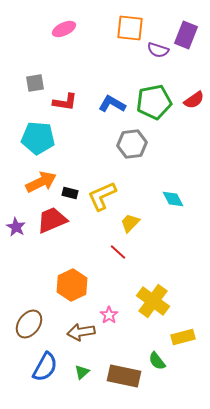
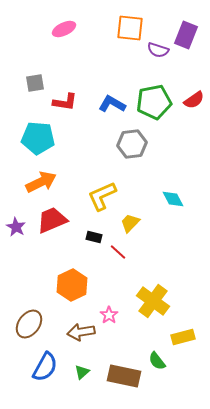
black rectangle: moved 24 px right, 44 px down
